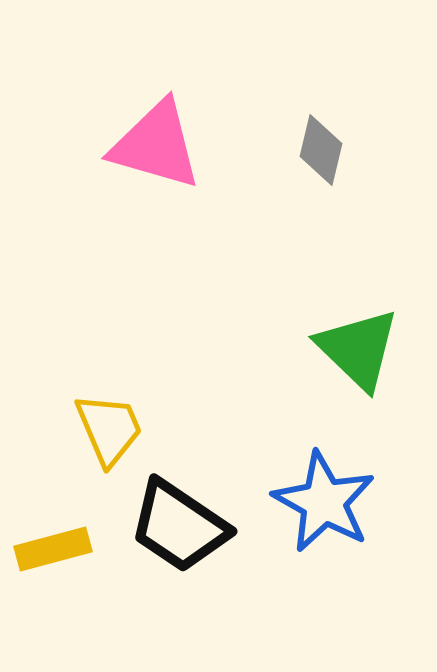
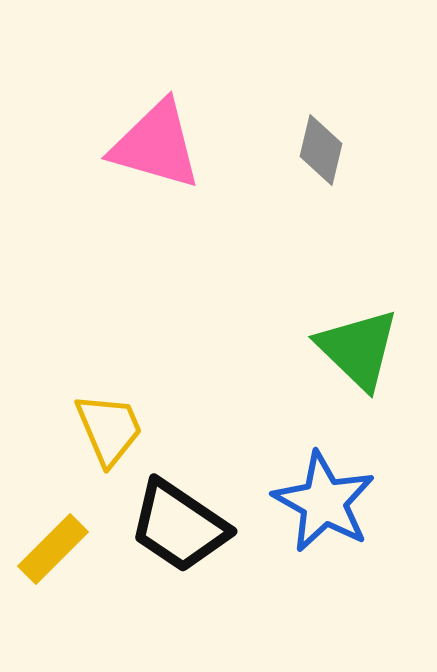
yellow rectangle: rotated 30 degrees counterclockwise
